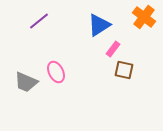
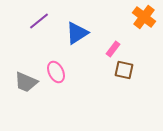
blue triangle: moved 22 px left, 8 px down
